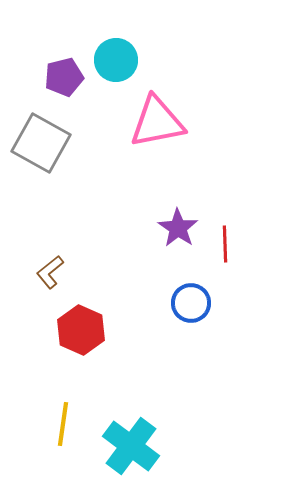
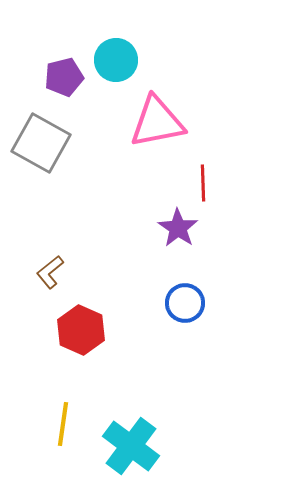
red line: moved 22 px left, 61 px up
blue circle: moved 6 px left
